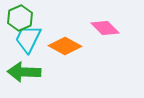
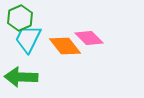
pink diamond: moved 16 px left, 10 px down
orange diamond: rotated 24 degrees clockwise
green arrow: moved 3 px left, 5 px down
